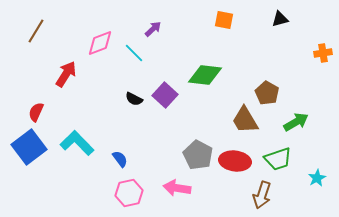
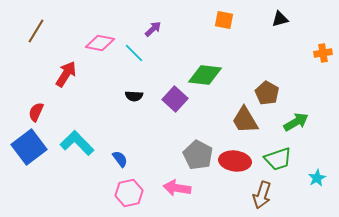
pink diamond: rotated 32 degrees clockwise
purple square: moved 10 px right, 4 px down
black semicircle: moved 3 px up; rotated 24 degrees counterclockwise
